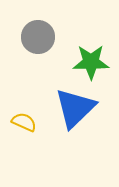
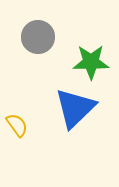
yellow semicircle: moved 7 px left, 3 px down; rotated 30 degrees clockwise
